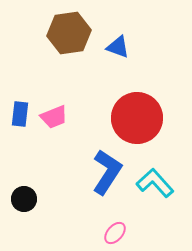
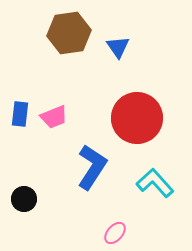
blue triangle: rotated 35 degrees clockwise
blue L-shape: moved 15 px left, 5 px up
